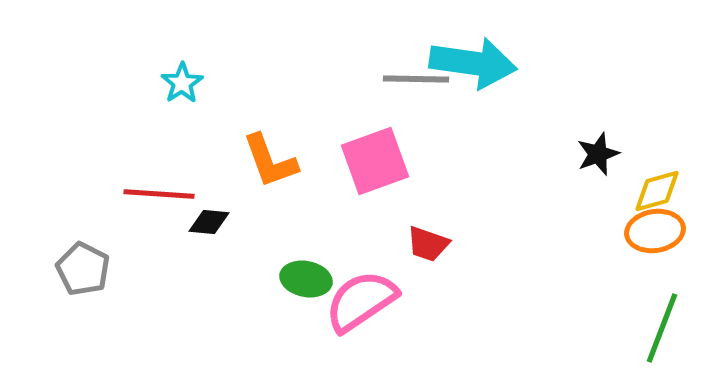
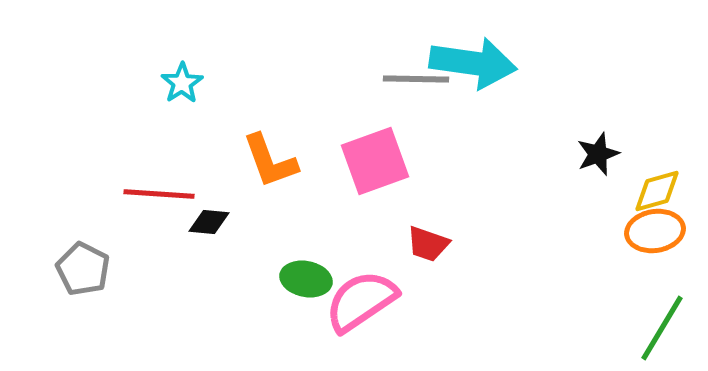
green line: rotated 10 degrees clockwise
